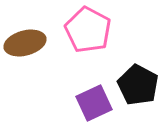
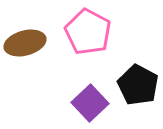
pink pentagon: moved 2 px down
purple square: moved 4 px left; rotated 18 degrees counterclockwise
